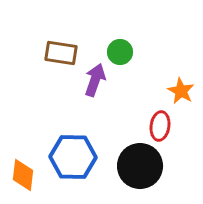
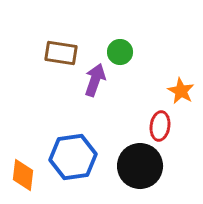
blue hexagon: rotated 9 degrees counterclockwise
